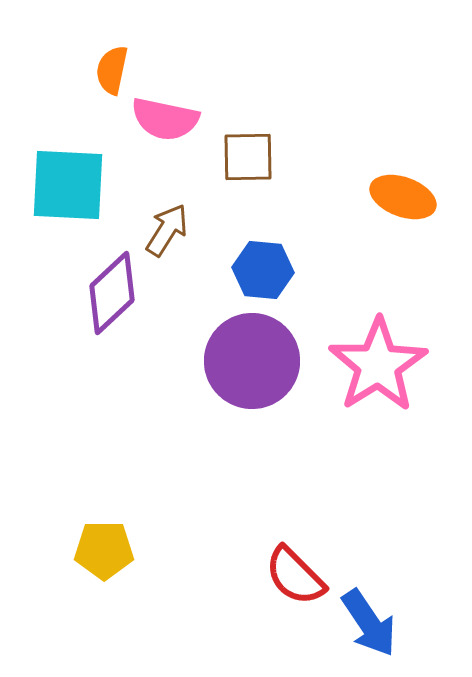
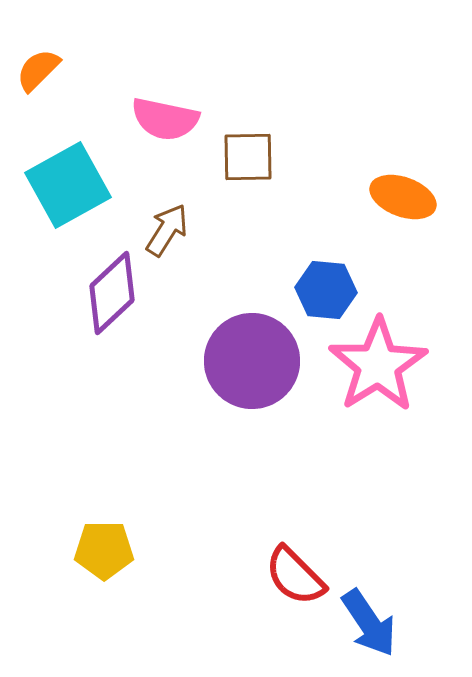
orange semicircle: moved 74 px left; rotated 33 degrees clockwise
cyan square: rotated 32 degrees counterclockwise
blue hexagon: moved 63 px right, 20 px down
